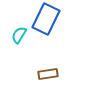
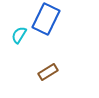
brown rectangle: moved 2 px up; rotated 24 degrees counterclockwise
